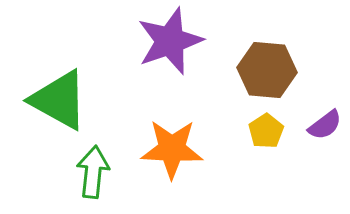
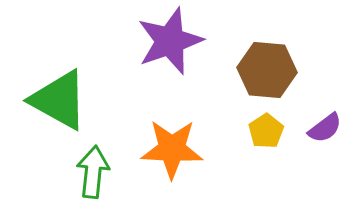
purple semicircle: moved 3 px down
